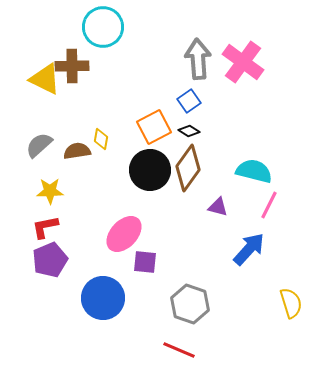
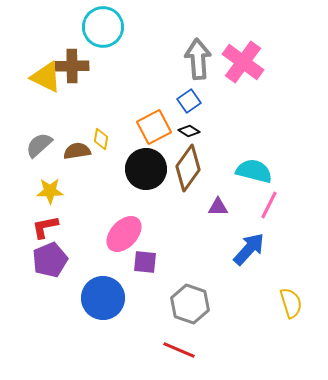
yellow triangle: moved 1 px right, 2 px up
black circle: moved 4 px left, 1 px up
purple triangle: rotated 15 degrees counterclockwise
